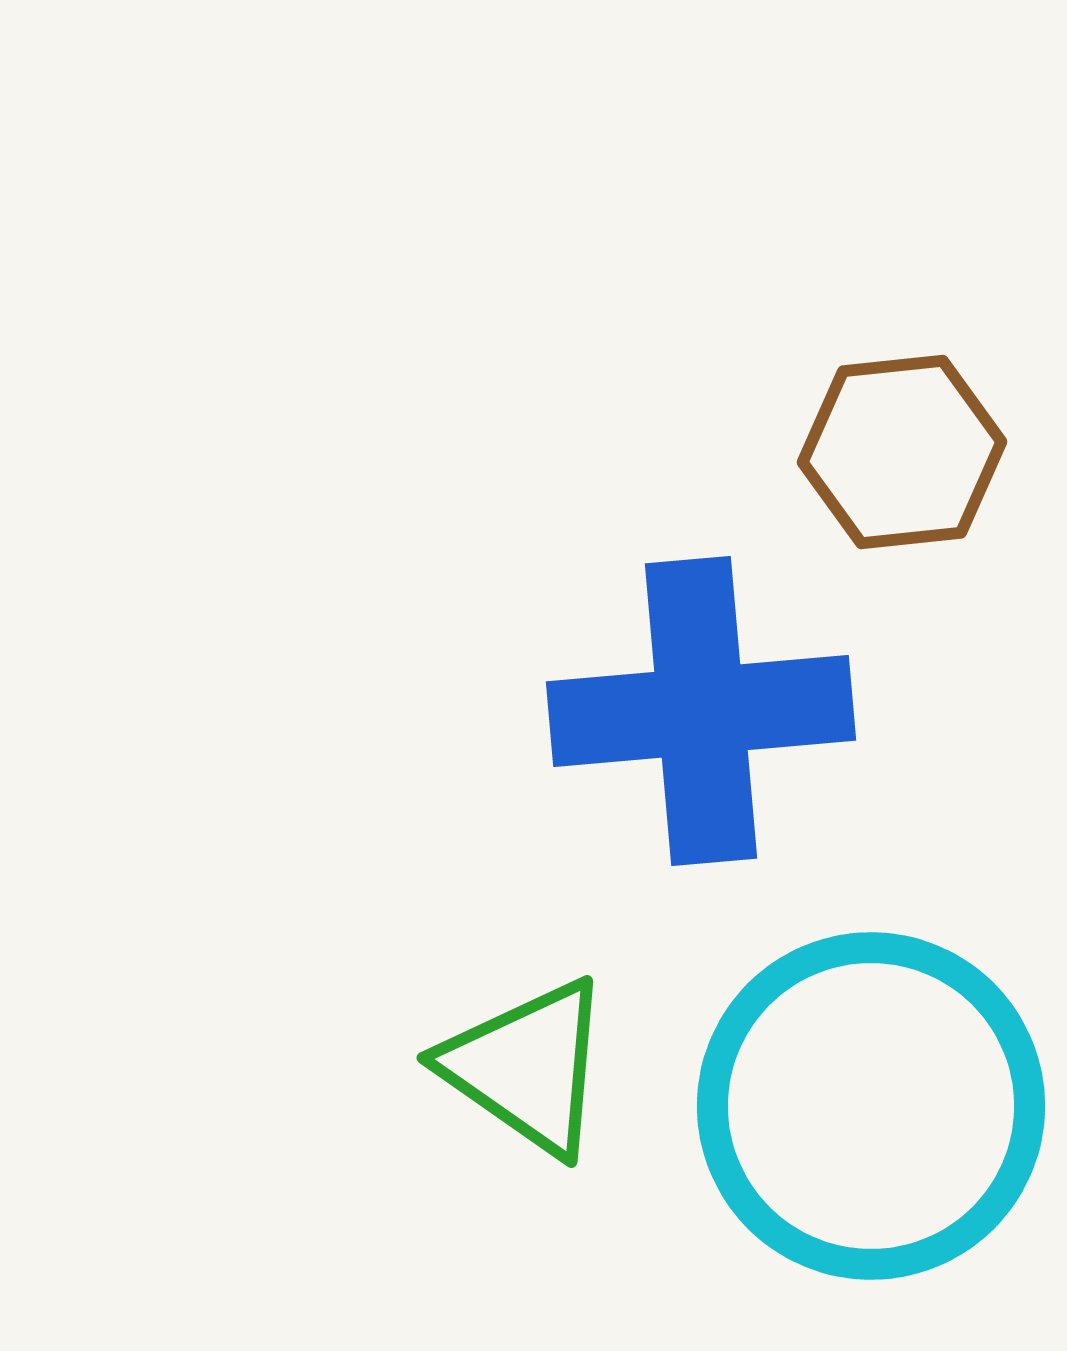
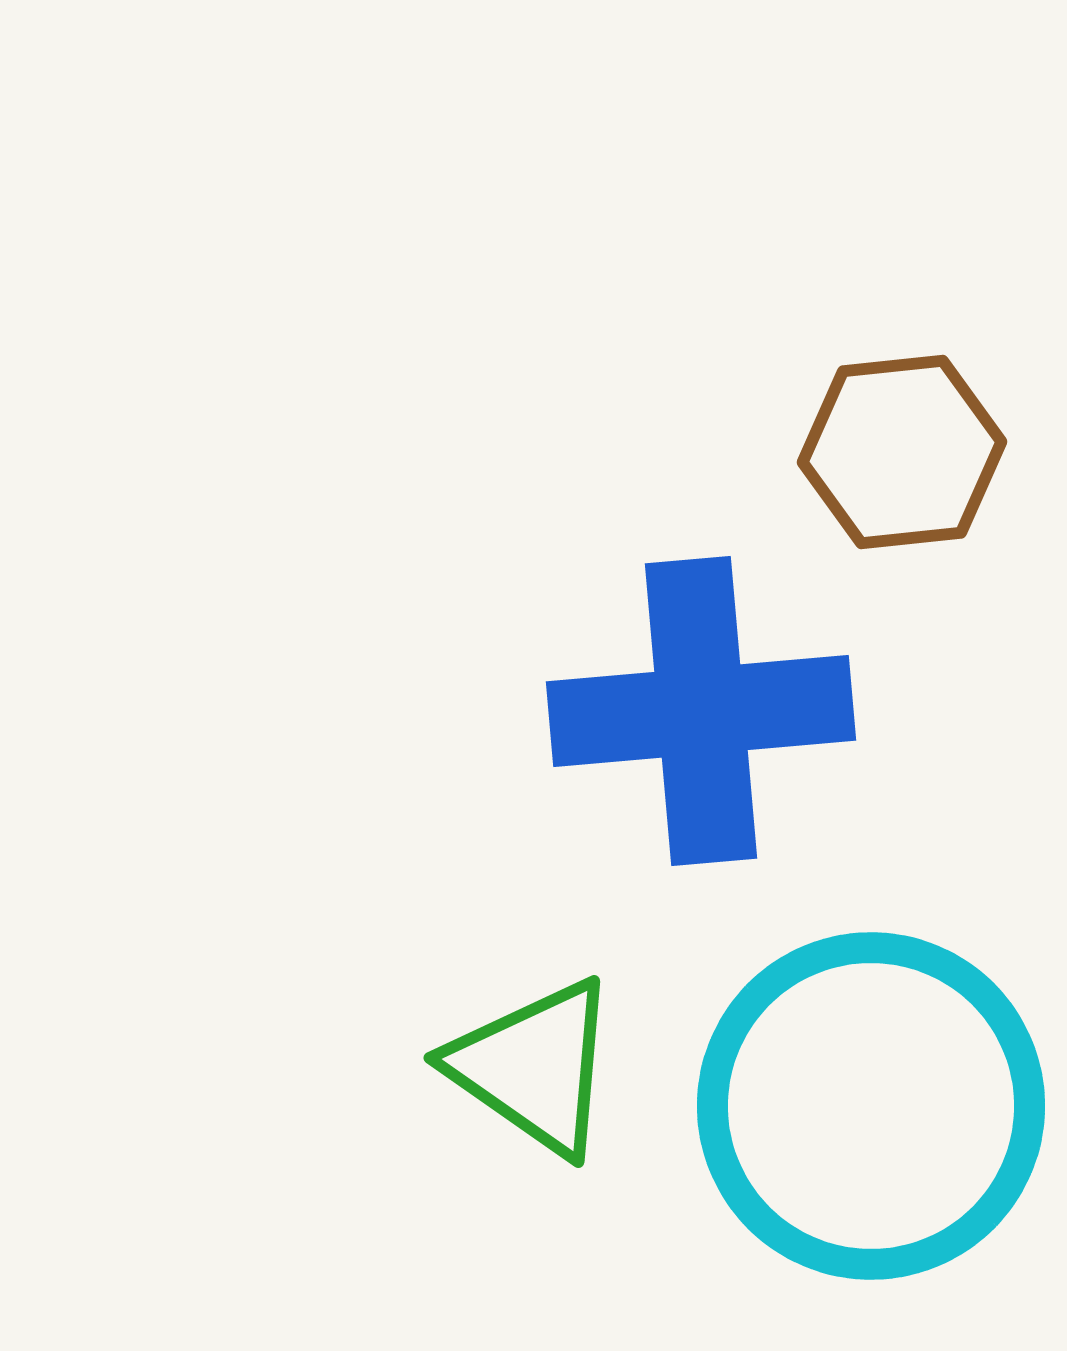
green triangle: moved 7 px right
